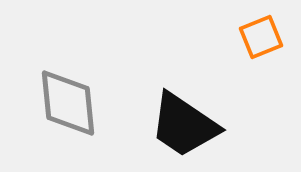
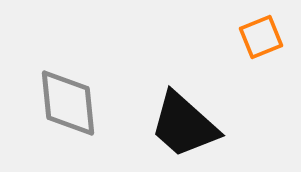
black trapezoid: rotated 8 degrees clockwise
